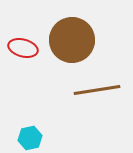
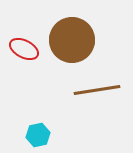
red ellipse: moved 1 px right, 1 px down; rotated 12 degrees clockwise
cyan hexagon: moved 8 px right, 3 px up
